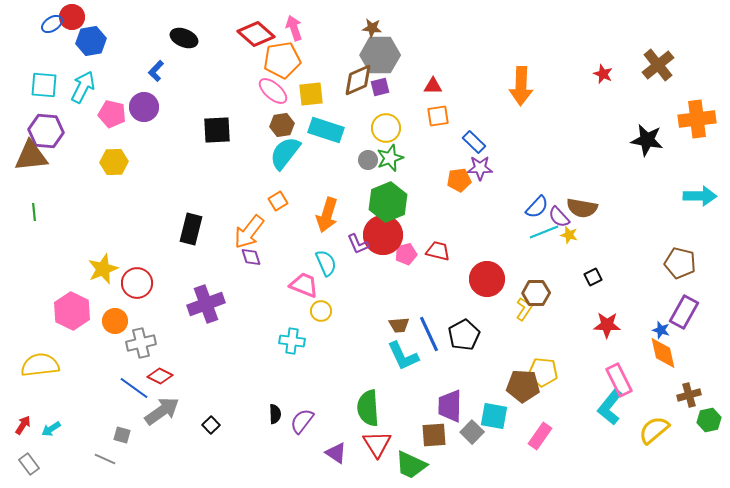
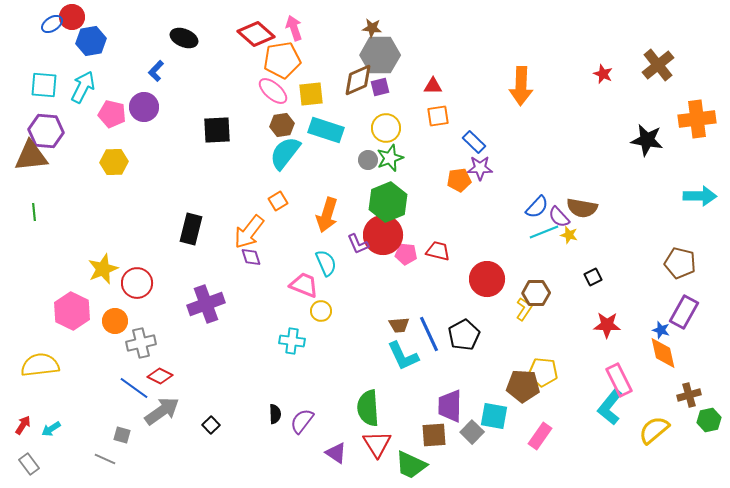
pink pentagon at (406, 254): rotated 20 degrees clockwise
